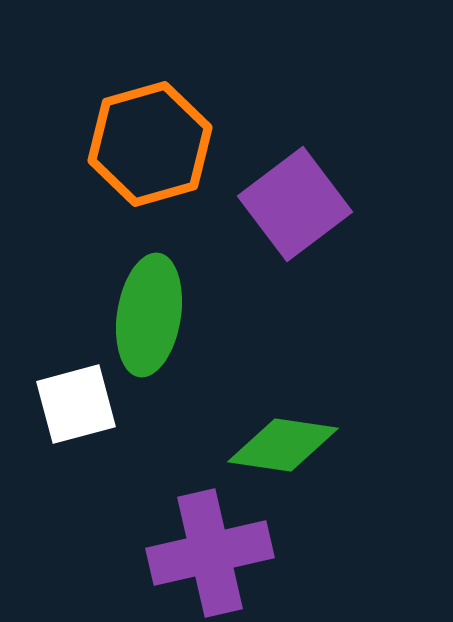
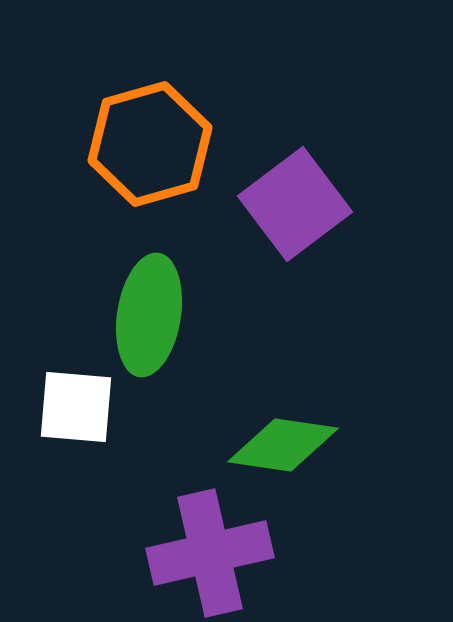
white square: moved 3 px down; rotated 20 degrees clockwise
